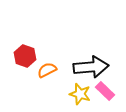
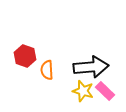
orange semicircle: rotated 66 degrees counterclockwise
yellow star: moved 3 px right, 3 px up
